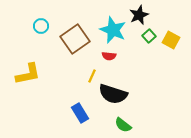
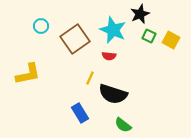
black star: moved 1 px right, 1 px up
green square: rotated 24 degrees counterclockwise
yellow line: moved 2 px left, 2 px down
